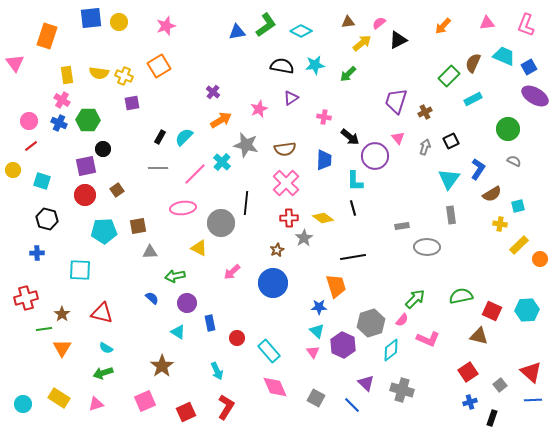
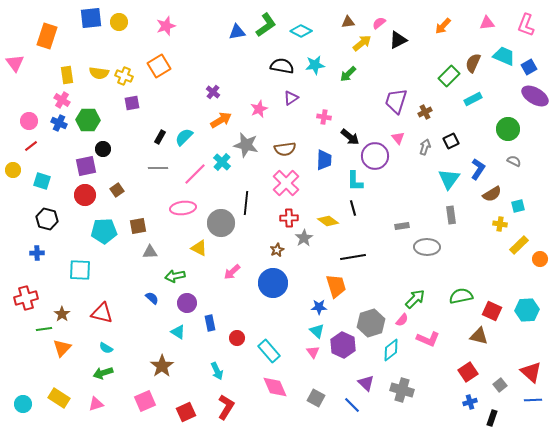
yellow diamond at (323, 218): moved 5 px right, 3 px down
orange triangle at (62, 348): rotated 12 degrees clockwise
